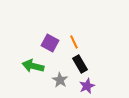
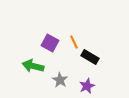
black rectangle: moved 10 px right, 7 px up; rotated 30 degrees counterclockwise
